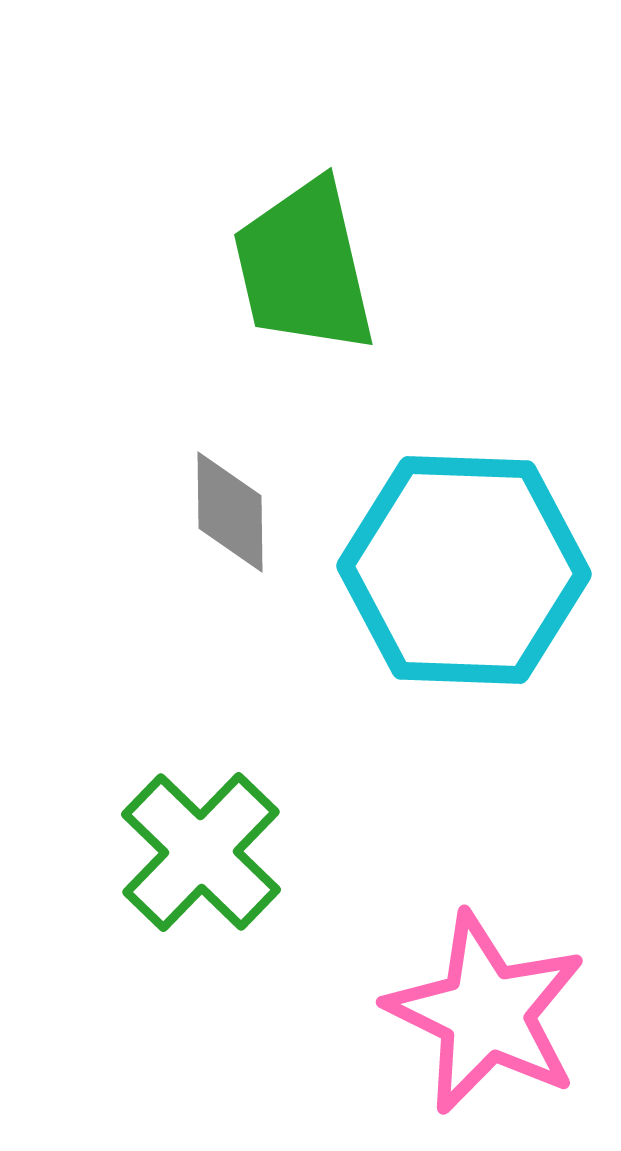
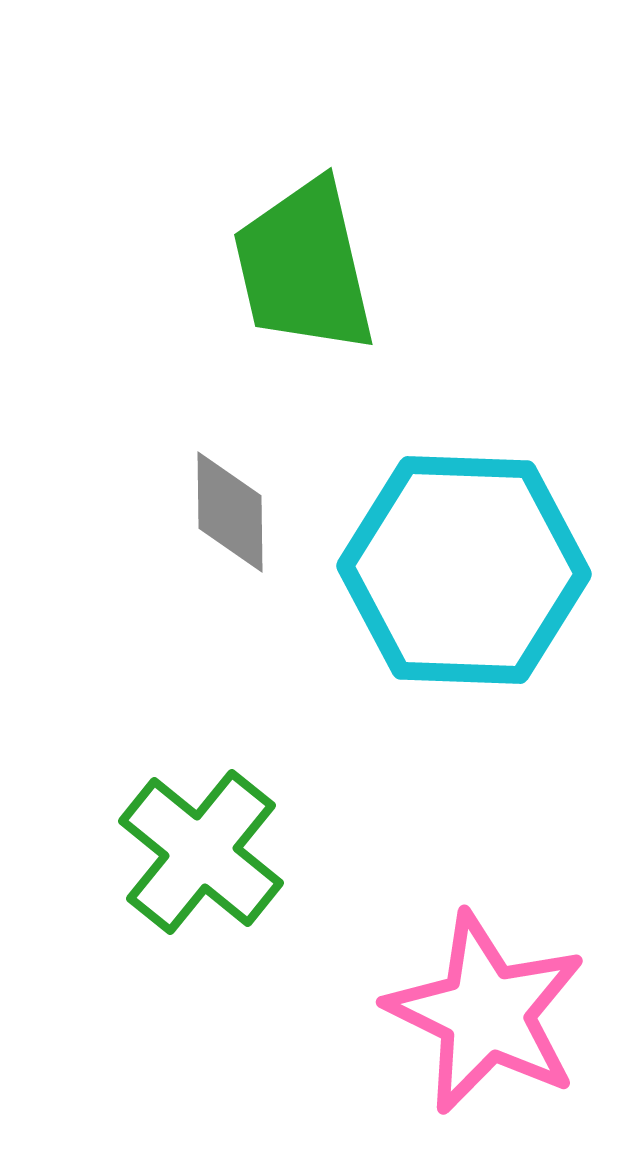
green cross: rotated 5 degrees counterclockwise
